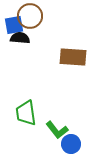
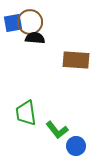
brown circle: moved 6 px down
blue square: moved 1 px left, 2 px up
black semicircle: moved 15 px right
brown rectangle: moved 3 px right, 3 px down
blue circle: moved 5 px right, 2 px down
